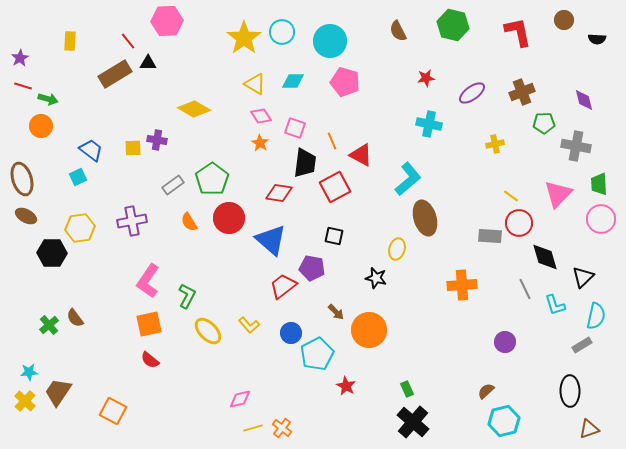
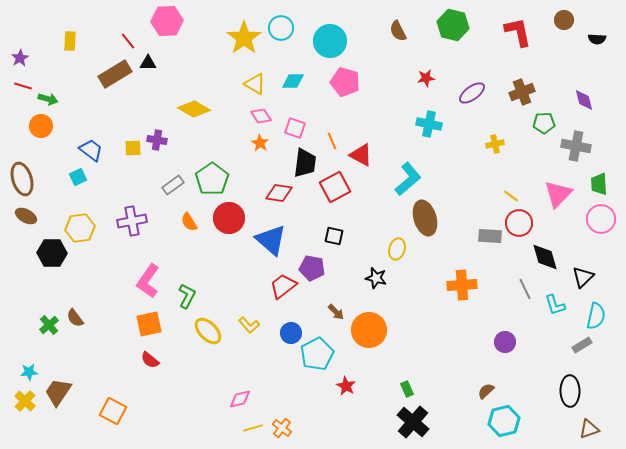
cyan circle at (282, 32): moved 1 px left, 4 px up
